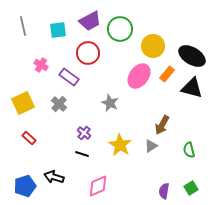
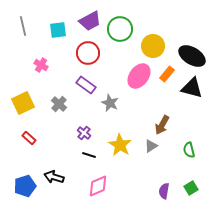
purple rectangle: moved 17 px right, 8 px down
black line: moved 7 px right, 1 px down
